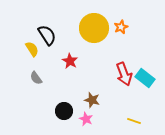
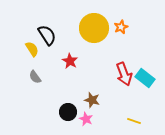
gray semicircle: moved 1 px left, 1 px up
black circle: moved 4 px right, 1 px down
